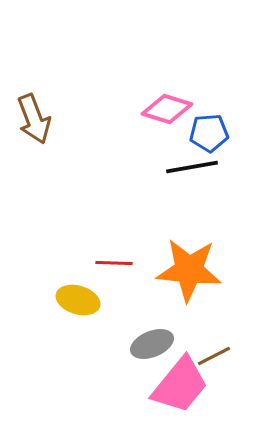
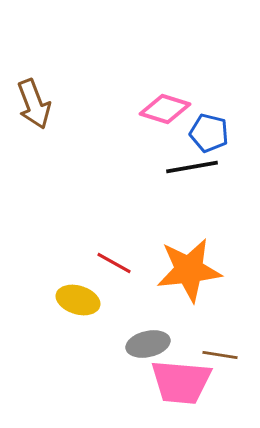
pink diamond: moved 2 px left
brown arrow: moved 15 px up
blue pentagon: rotated 18 degrees clockwise
red line: rotated 27 degrees clockwise
orange star: rotated 12 degrees counterclockwise
gray ellipse: moved 4 px left; rotated 9 degrees clockwise
brown line: moved 6 px right, 1 px up; rotated 36 degrees clockwise
pink trapezoid: moved 1 px right, 3 px up; rotated 56 degrees clockwise
